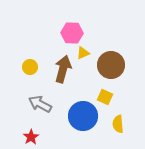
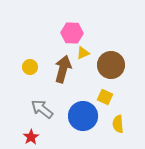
gray arrow: moved 2 px right, 5 px down; rotated 10 degrees clockwise
